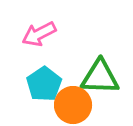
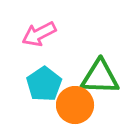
orange circle: moved 2 px right
